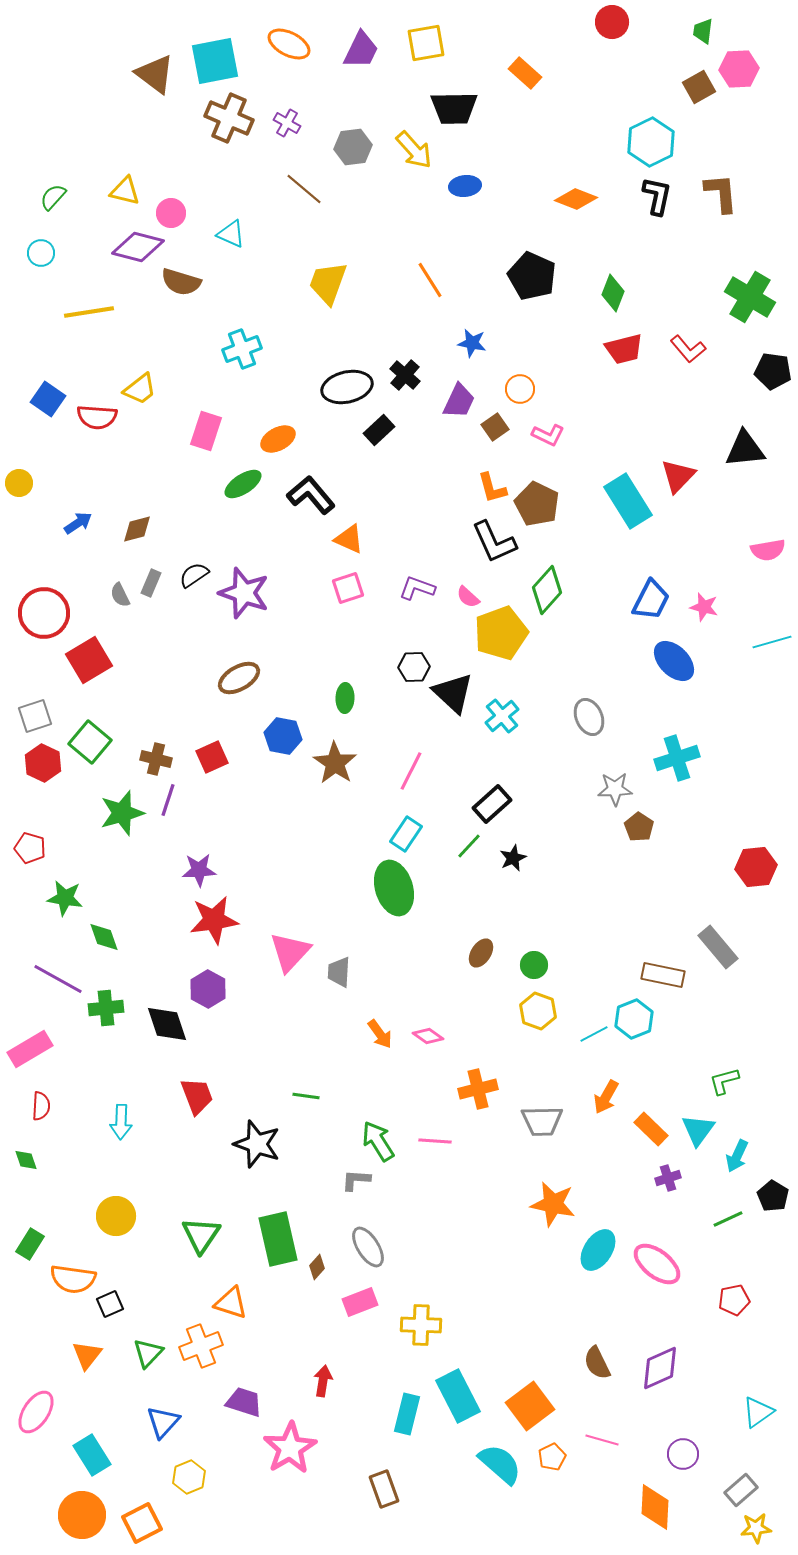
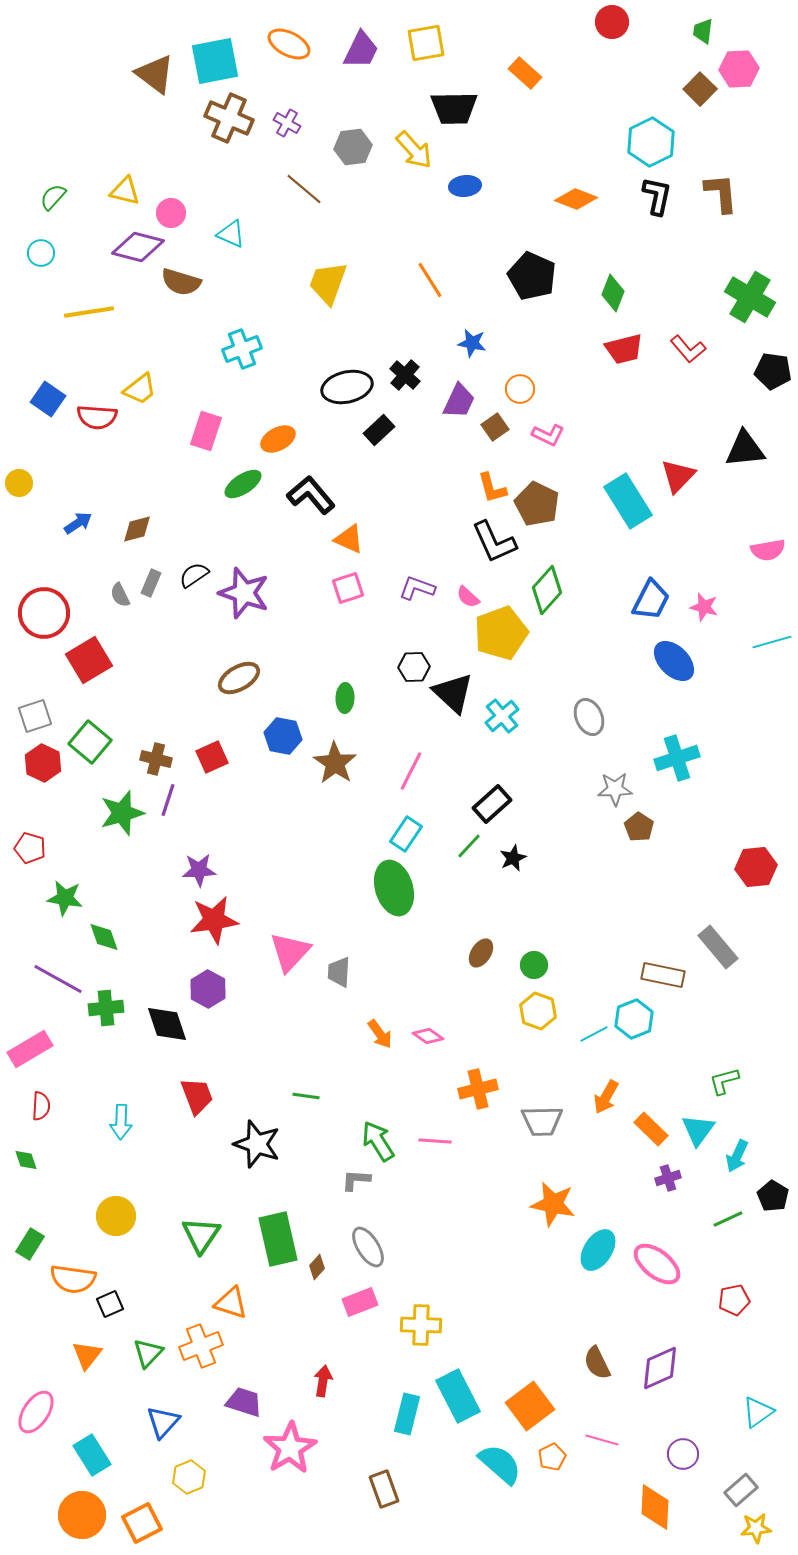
brown square at (699, 87): moved 1 px right, 2 px down; rotated 16 degrees counterclockwise
